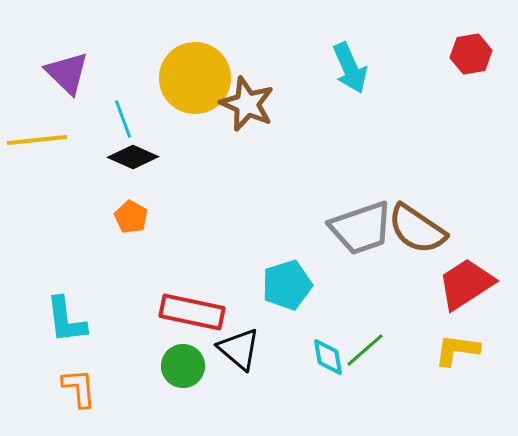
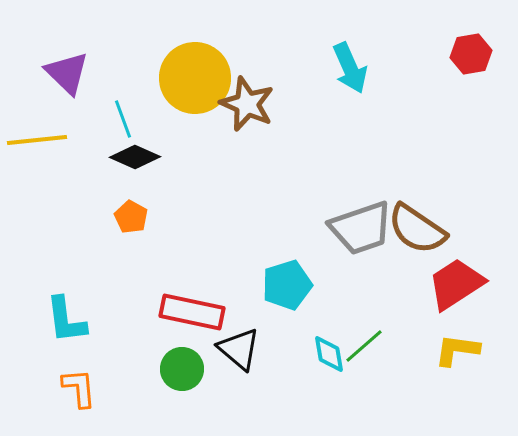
black diamond: moved 2 px right
red trapezoid: moved 10 px left
green line: moved 1 px left, 4 px up
cyan diamond: moved 1 px right, 3 px up
green circle: moved 1 px left, 3 px down
